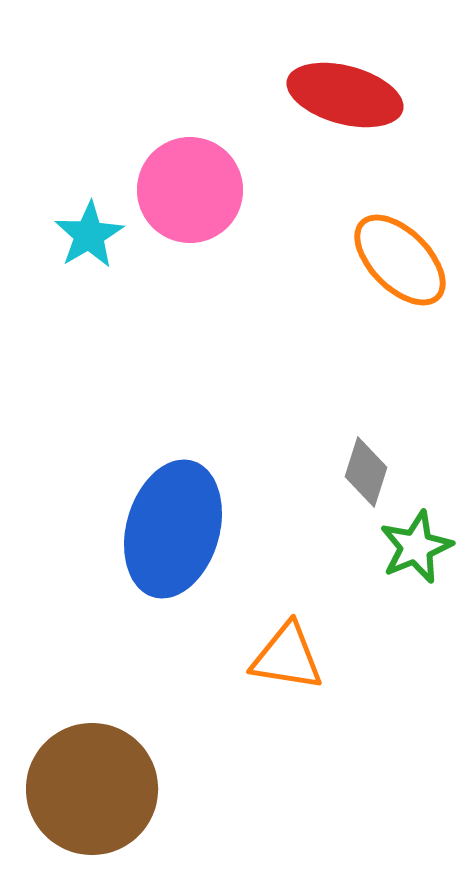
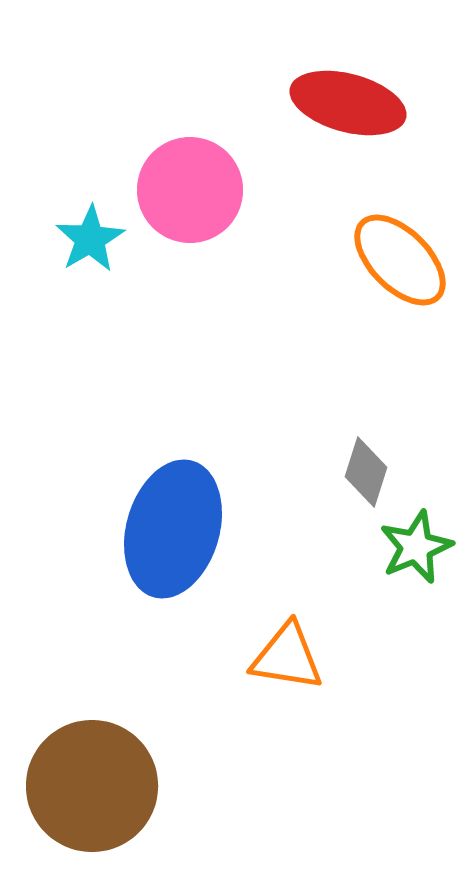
red ellipse: moved 3 px right, 8 px down
cyan star: moved 1 px right, 4 px down
brown circle: moved 3 px up
